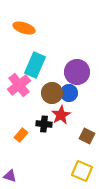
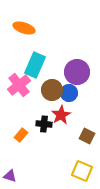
brown circle: moved 3 px up
